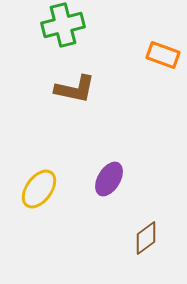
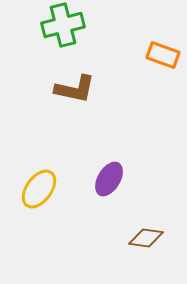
brown diamond: rotated 44 degrees clockwise
